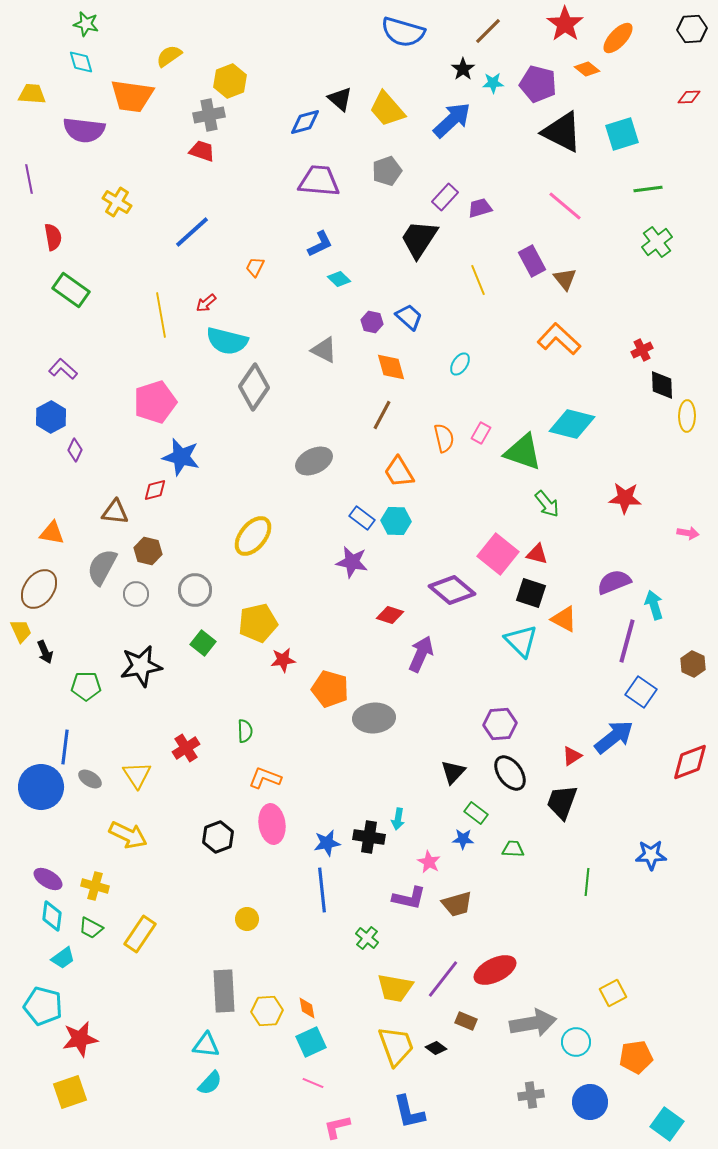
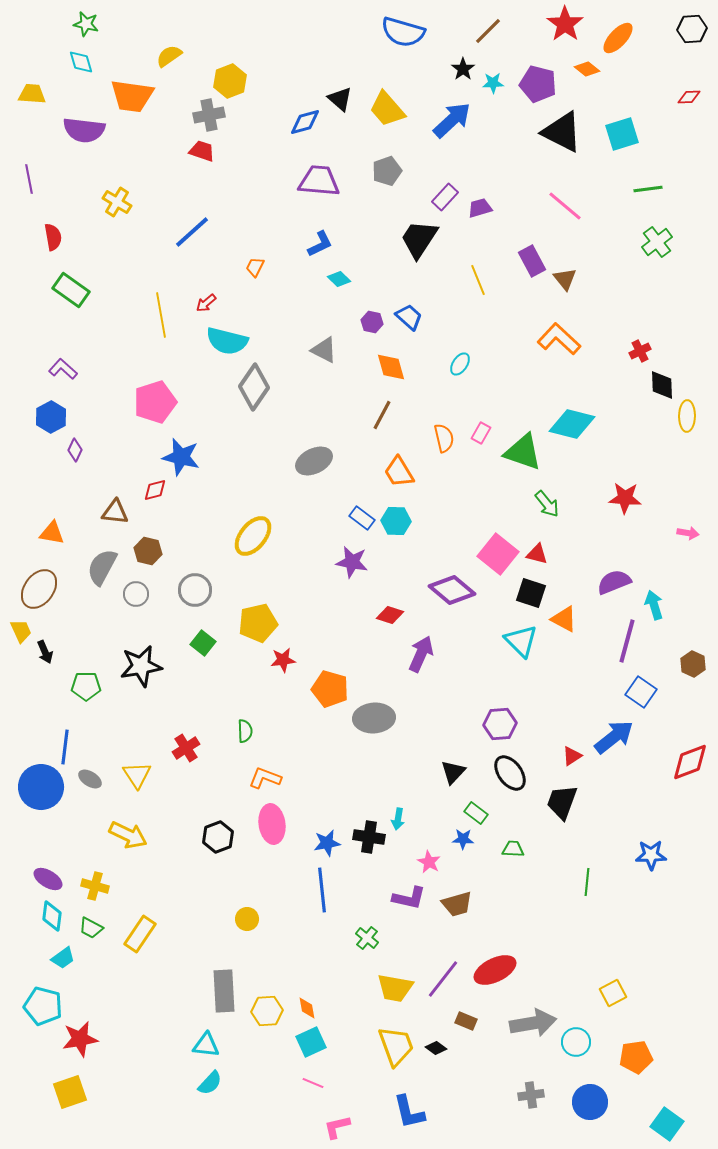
red cross at (642, 350): moved 2 px left, 1 px down
